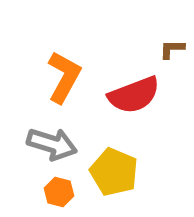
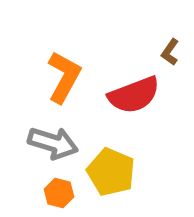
brown L-shape: moved 2 px left, 3 px down; rotated 56 degrees counterclockwise
gray arrow: moved 1 px right, 1 px up
yellow pentagon: moved 3 px left
orange hexagon: moved 1 px down
